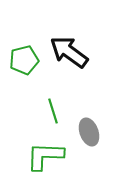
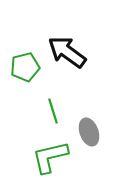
black arrow: moved 2 px left
green pentagon: moved 1 px right, 7 px down
green L-shape: moved 5 px right, 1 px down; rotated 15 degrees counterclockwise
